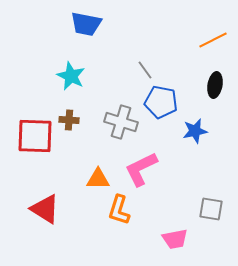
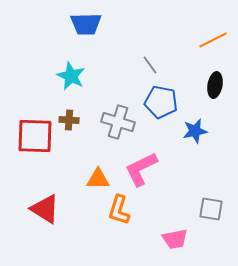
blue trapezoid: rotated 12 degrees counterclockwise
gray line: moved 5 px right, 5 px up
gray cross: moved 3 px left
